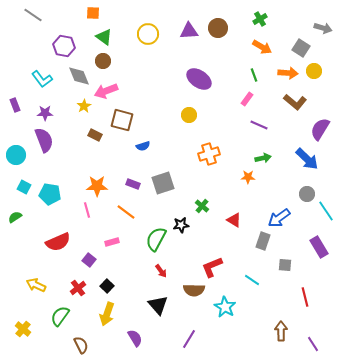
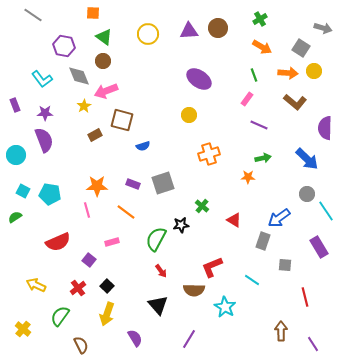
purple semicircle at (320, 129): moved 5 px right, 1 px up; rotated 30 degrees counterclockwise
brown rectangle at (95, 135): rotated 56 degrees counterclockwise
cyan square at (24, 187): moved 1 px left, 4 px down
